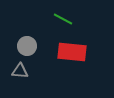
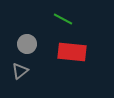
gray circle: moved 2 px up
gray triangle: rotated 42 degrees counterclockwise
